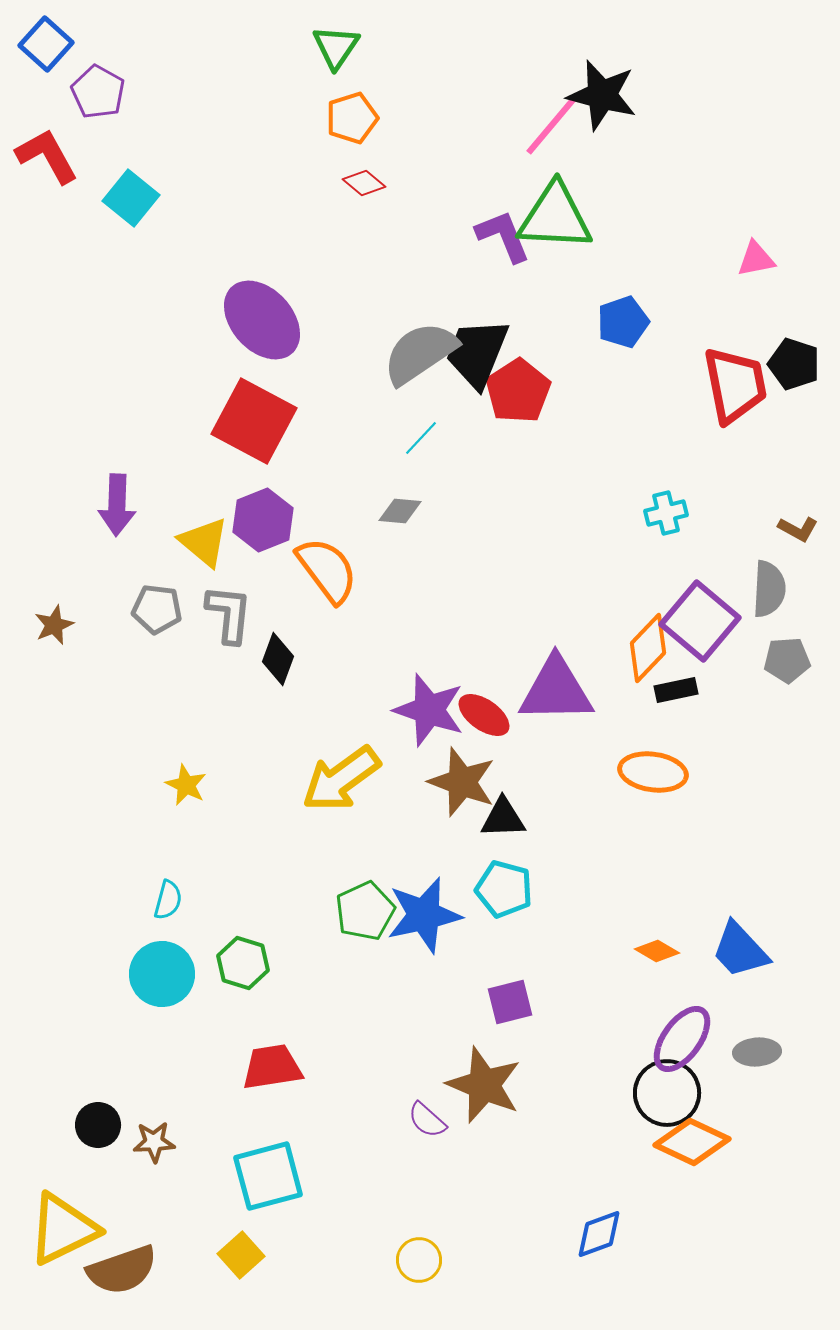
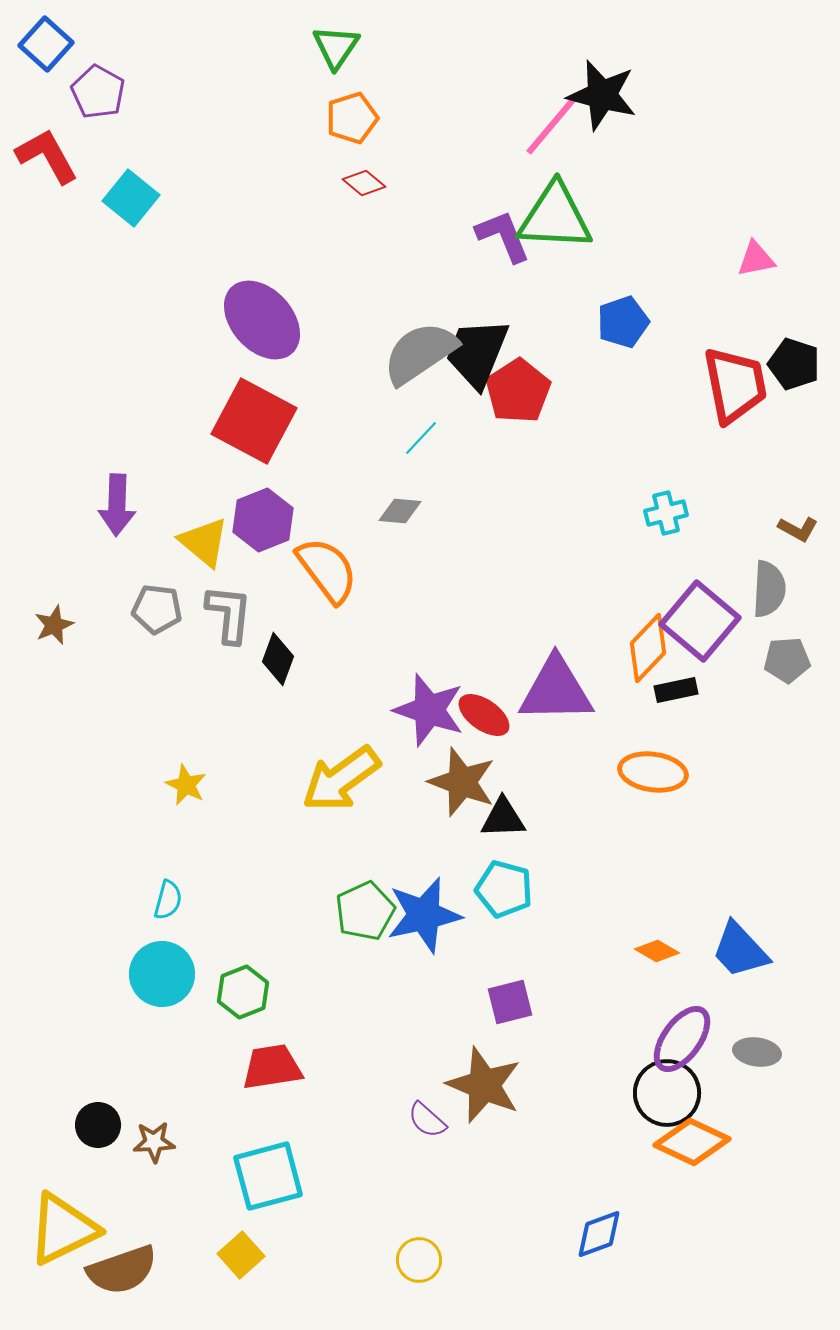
green hexagon at (243, 963): moved 29 px down; rotated 21 degrees clockwise
gray ellipse at (757, 1052): rotated 12 degrees clockwise
